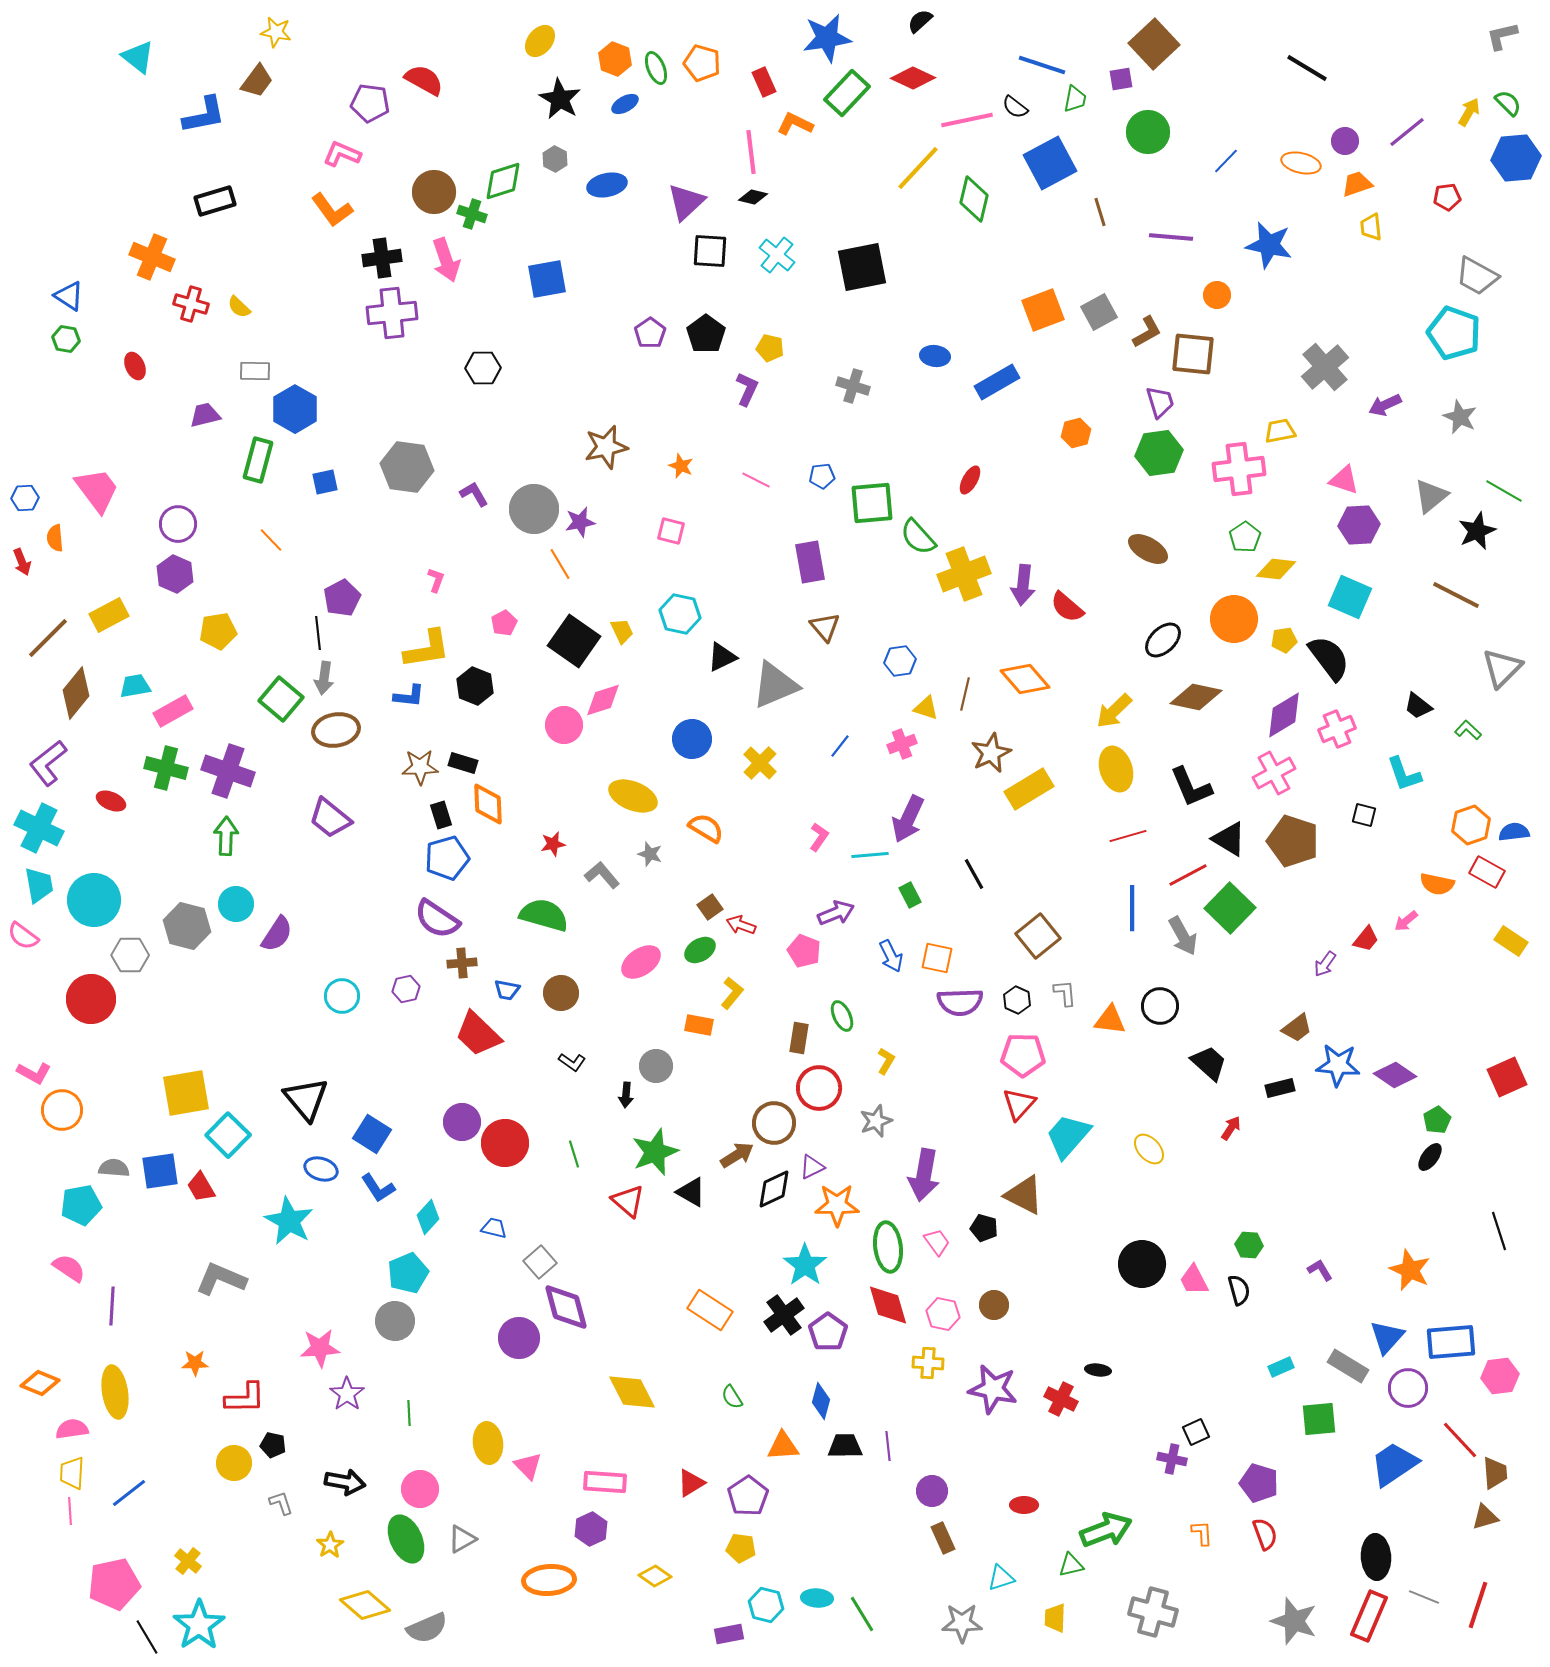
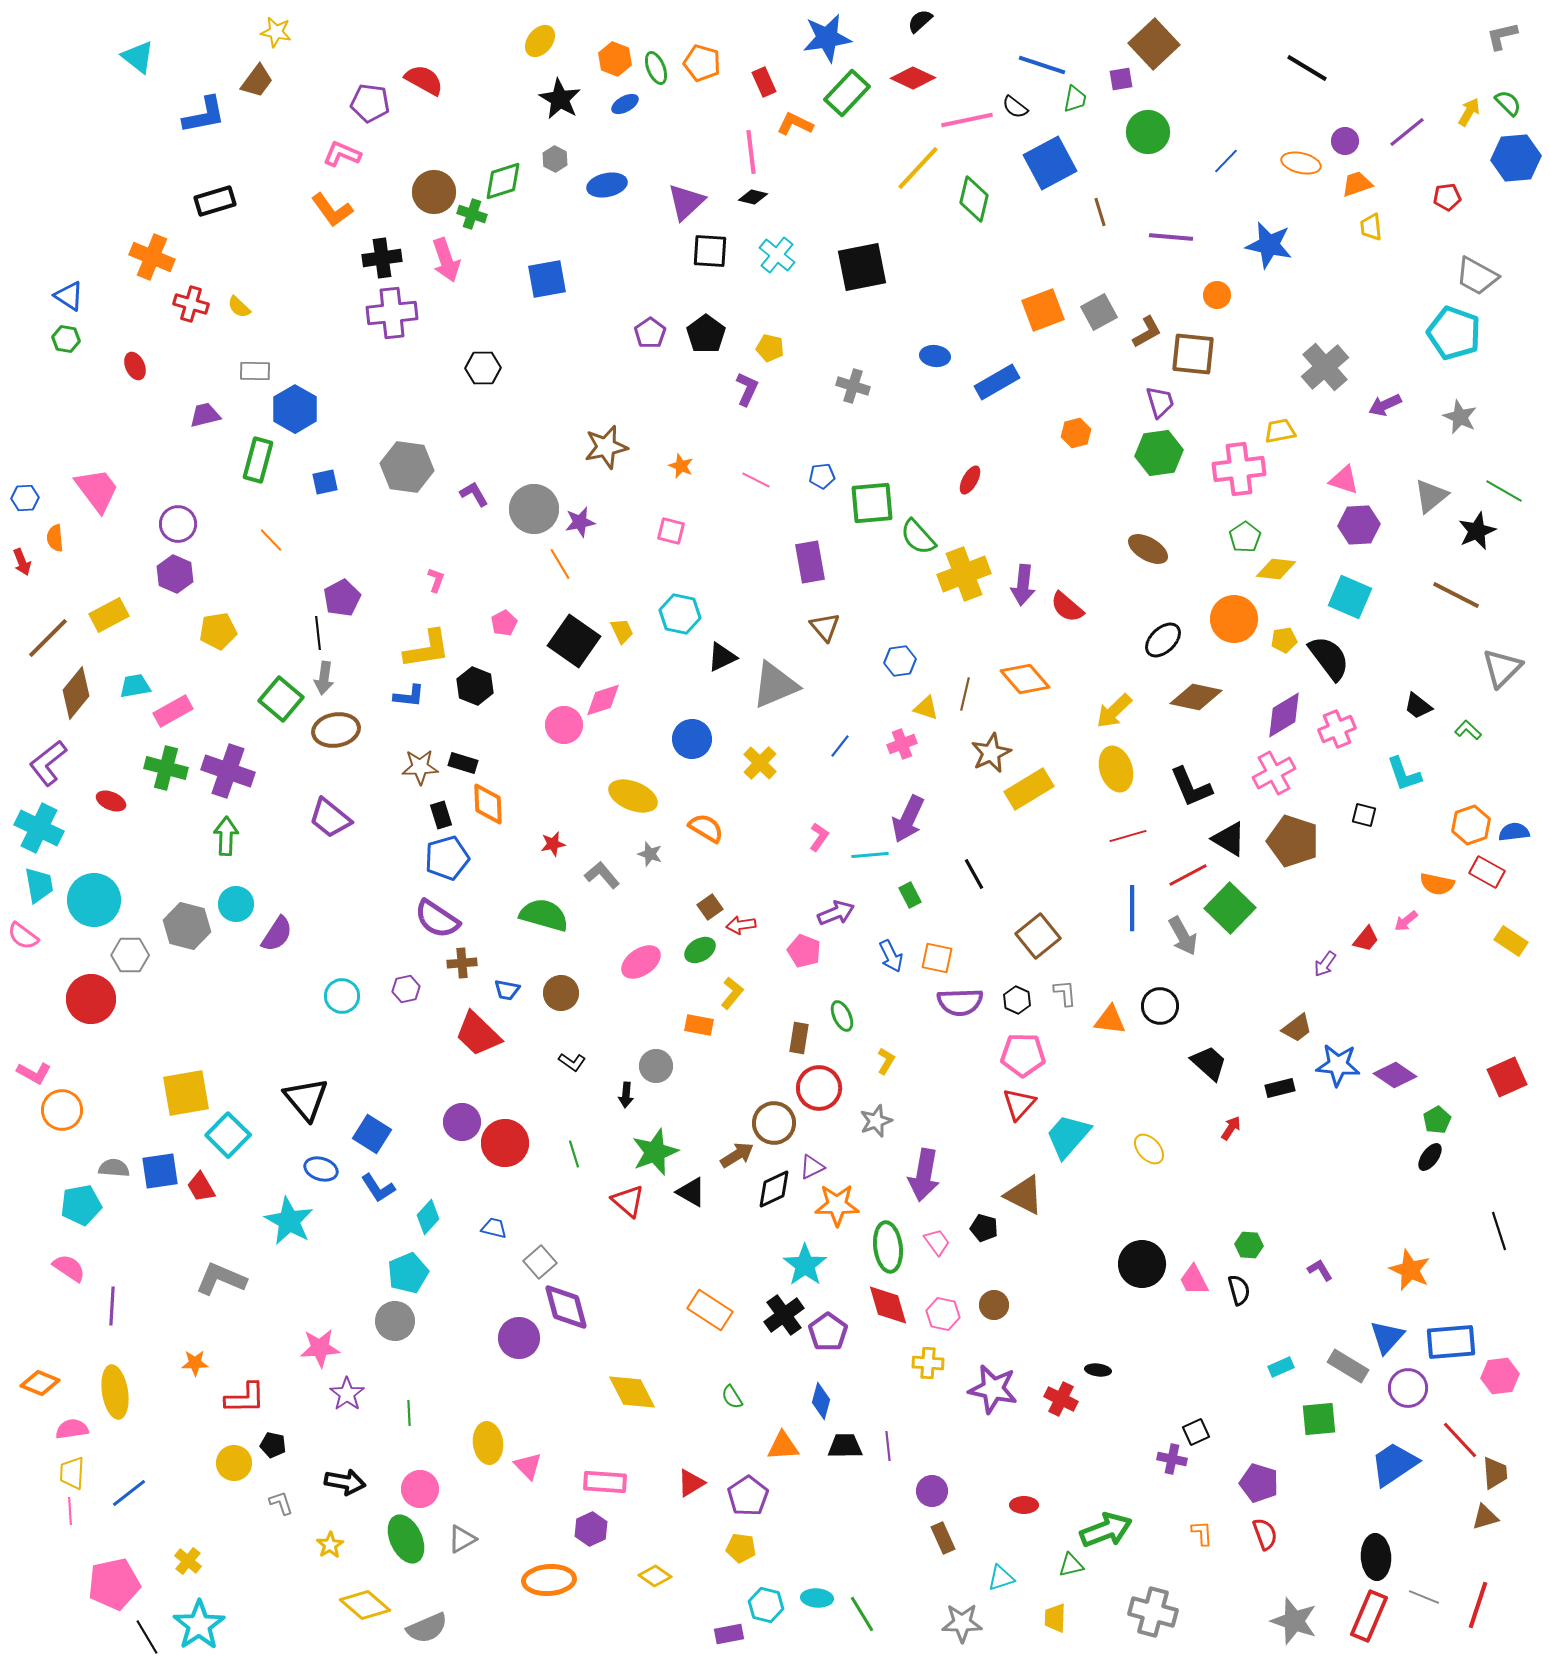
red arrow at (741, 925): rotated 28 degrees counterclockwise
